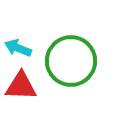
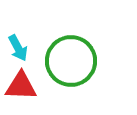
cyan arrow: rotated 140 degrees counterclockwise
